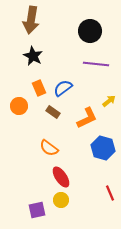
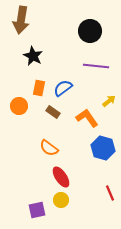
brown arrow: moved 10 px left
purple line: moved 2 px down
orange rectangle: rotated 35 degrees clockwise
orange L-shape: rotated 100 degrees counterclockwise
